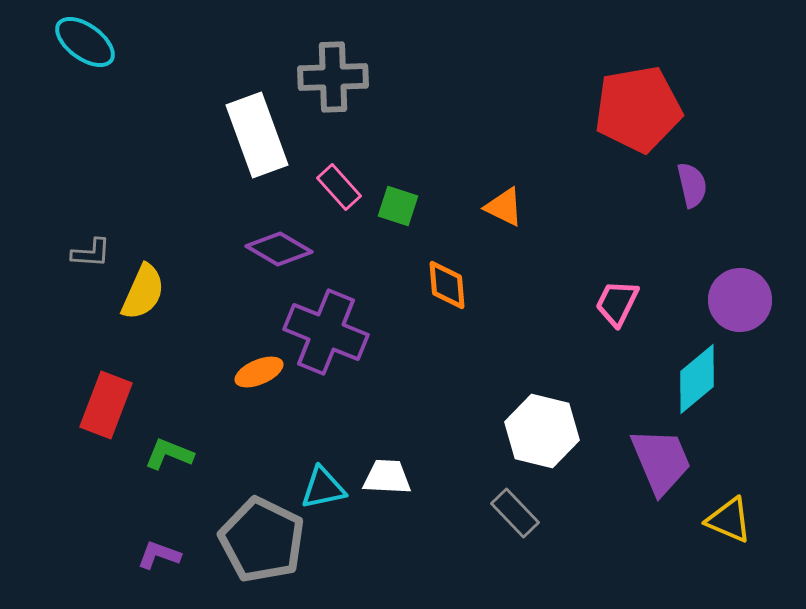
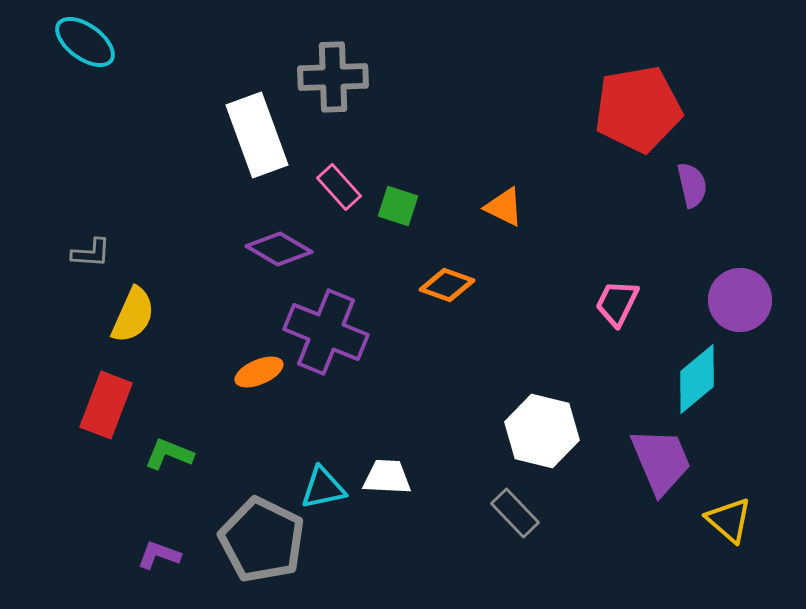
orange diamond: rotated 66 degrees counterclockwise
yellow semicircle: moved 10 px left, 23 px down
yellow triangle: rotated 18 degrees clockwise
